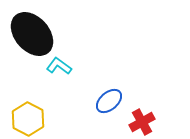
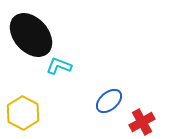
black ellipse: moved 1 px left, 1 px down
cyan L-shape: rotated 15 degrees counterclockwise
yellow hexagon: moved 5 px left, 6 px up
